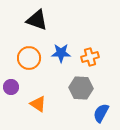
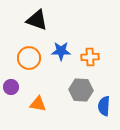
blue star: moved 2 px up
orange cross: rotated 12 degrees clockwise
gray hexagon: moved 2 px down
orange triangle: rotated 24 degrees counterclockwise
blue semicircle: moved 3 px right, 7 px up; rotated 24 degrees counterclockwise
